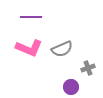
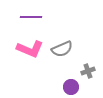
pink L-shape: moved 1 px right, 1 px down
gray cross: moved 3 px down
